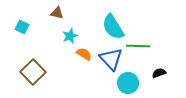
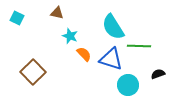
cyan square: moved 5 px left, 9 px up
cyan star: rotated 28 degrees counterclockwise
green line: moved 1 px right
orange semicircle: rotated 14 degrees clockwise
blue triangle: rotated 30 degrees counterclockwise
black semicircle: moved 1 px left, 1 px down
cyan circle: moved 2 px down
